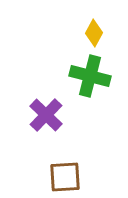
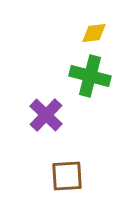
yellow diamond: rotated 56 degrees clockwise
brown square: moved 2 px right, 1 px up
